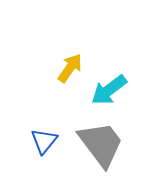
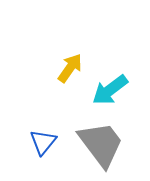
cyan arrow: moved 1 px right
blue triangle: moved 1 px left, 1 px down
